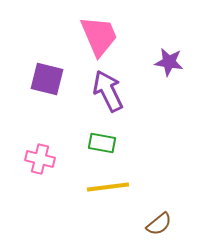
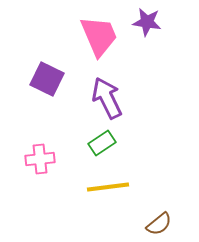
purple star: moved 22 px left, 40 px up
purple square: rotated 12 degrees clockwise
purple arrow: moved 1 px left, 7 px down
green rectangle: rotated 44 degrees counterclockwise
pink cross: rotated 20 degrees counterclockwise
